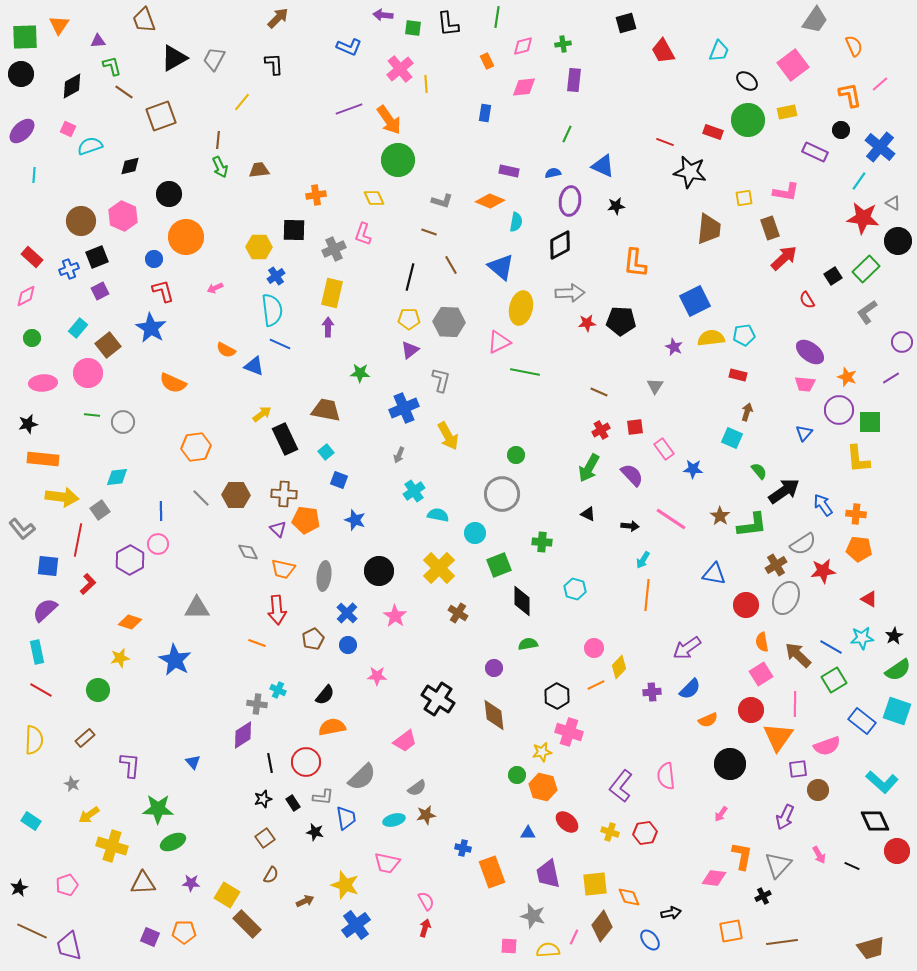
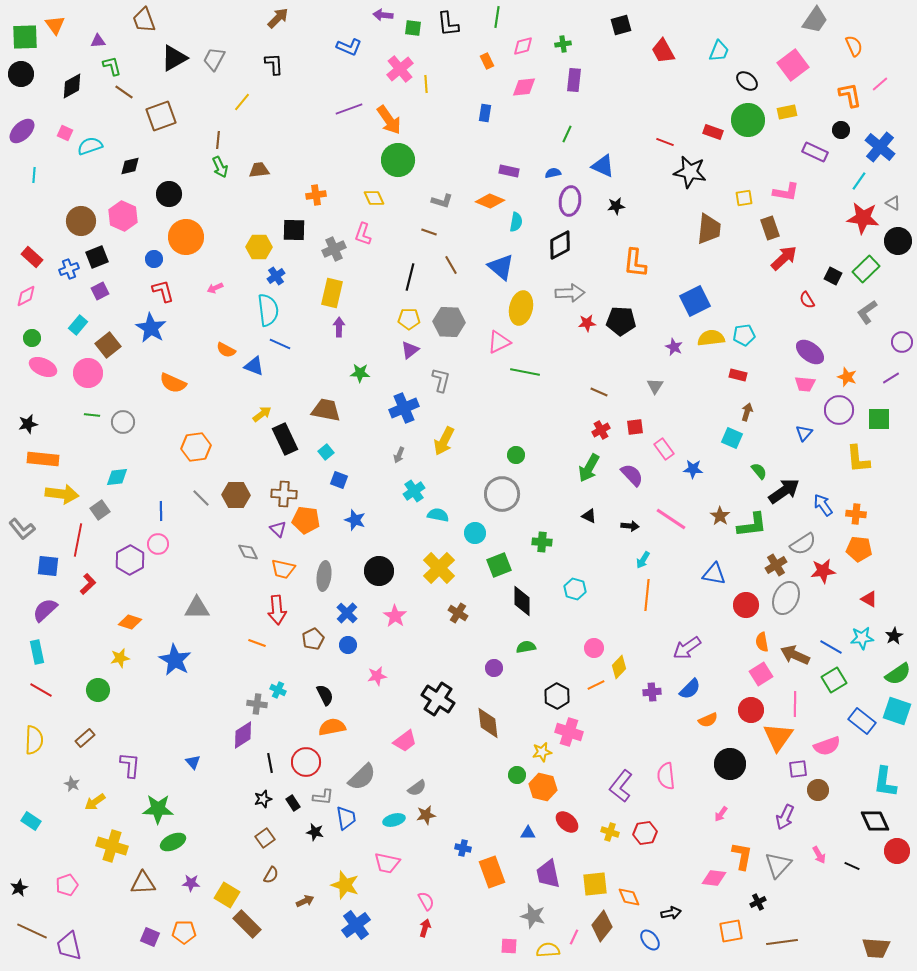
black square at (626, 23): moved 5 px left, 2 px down
orange triangle at (59, 25): moved 4 px left; rotated 10 degrees counterclockwise
pink square at (68, 129): moved 3 px left, 4 px down
black square at (833, 276): rotated 30 degrees counterclockwise
cyan semicircle at (272, 310): moved 4 px left
purple arrow at (328, 327): moved 11 px right
cyan rectangle at (78, 328): moved 3 px up
pink ellipse at (43, 383): moved 16 px up; rotated 28 degrees clockwise
green square at (870, 422): moved 9 px right, 3 px up
yellow arrow at (448, 436): moved 4 px left, 5 px down; rotated 56 degrees clockwise
yellow arrow at (62, 497): moved 3 px up
black triangle at (588, 514): moved 1 px right, 2 px down
green semicircle at (528, 644): moved 2 px left, 3 px down
brown arrow at (798, 655): moved 3 px left; rotated 20 degrees counterclockwise
green semicircle at (898, 670): moved 4 px down
pink star at (377, 676): rotated 12 degrees counterclockwise
black semicircle at (325, 695): rotated 65 degrees counterclockwise
brown diamond at (494, 715): moved 6 px left, 8 px down
cyan L-shape at (882, 782): moved 3 px right; rotated 56 degrees clockwise
yellow arrow at (89, 815): moved 6 px right, 13 px up
black cross at (763, 896): moved 5 px left, 6 px down
brown trapezoid at (871, 948): moved 5 px right; rotated 20 degrees clockwise
